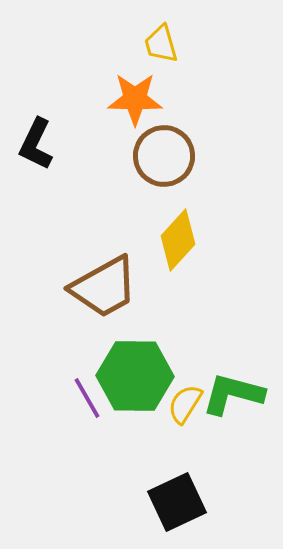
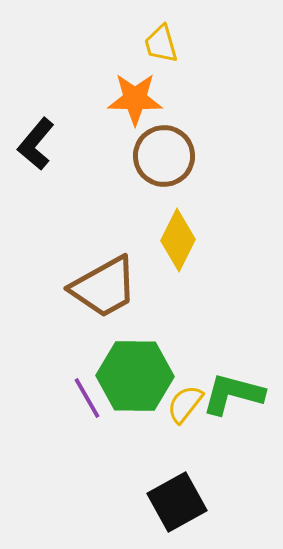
black L-shape: rotated 14 degrees clockwise
yellow diamond: rotated 16 degrees counterclockwise
yellow semicircle: rotated 6 degrees clockwise
black square: rotated 4 degrees counterclockwise
